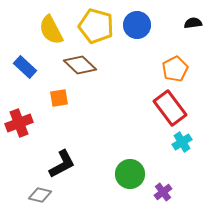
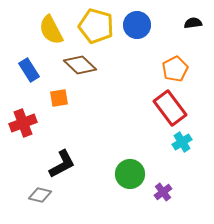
blue rectangle: moved 4 px right, 3 px down; rotated 15 degrees clockwise
red cross: moved 4 px right
